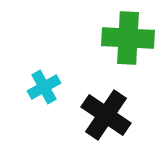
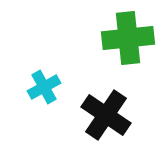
green cross: rotated 9 degrees counterclockwise
